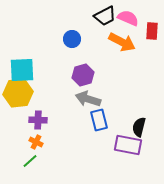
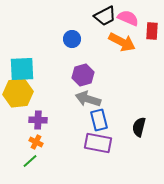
cyan square: moved 1 px up
purple rectangle: moved 30 px left, 2 px up
